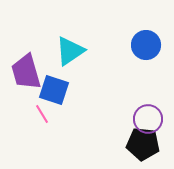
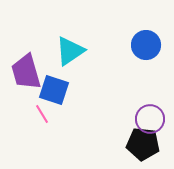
purple circle: moved 2 px right
